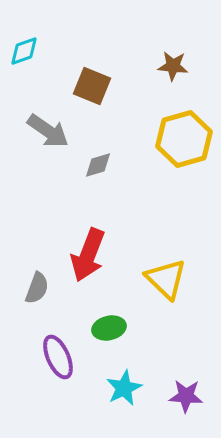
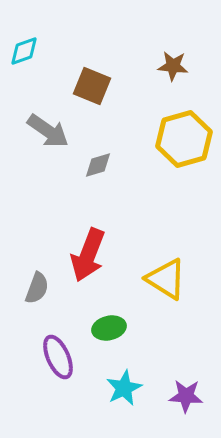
yellow triangle: rotated 12 degrees counterclockwise
